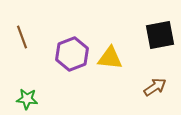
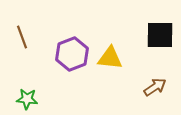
black square: rotated 12 degrees clockwise
